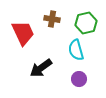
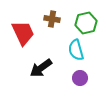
purple circle: moved 1 px right, 1 px up
